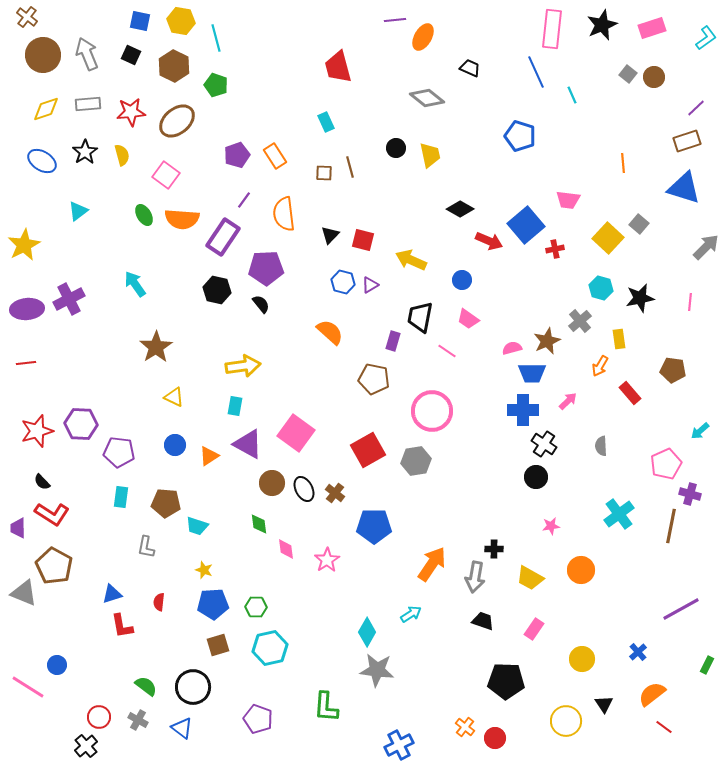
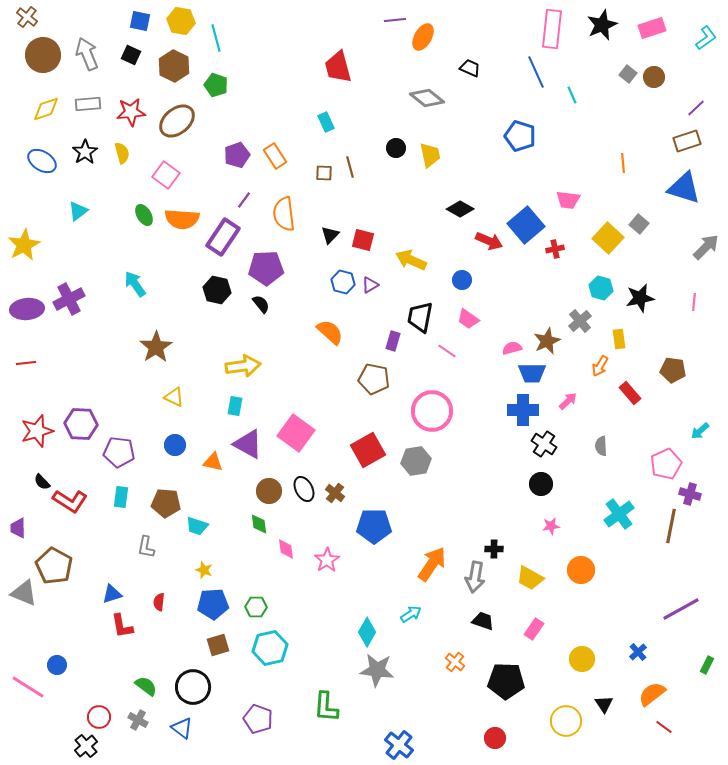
yellow semicircle at (122, 155): moved 2 px up
pink line at (690, 302): moved 4 px right
orange triangle at (209, 456): moved 4 px right, 6 px down; rotated 45 degrees clockwise
black circle at (536, 477): moved 5 px right, 7 px down
brown circle at (272, 483): moved 3 px left, 8 px down
red L-shape at (52, 514): moved 18 px right, 13 px up
orange cross at (465, 727): moved 10 px left, 65 px up
blue cross at (399, 745): rotated 24 degrees counterclockwise
